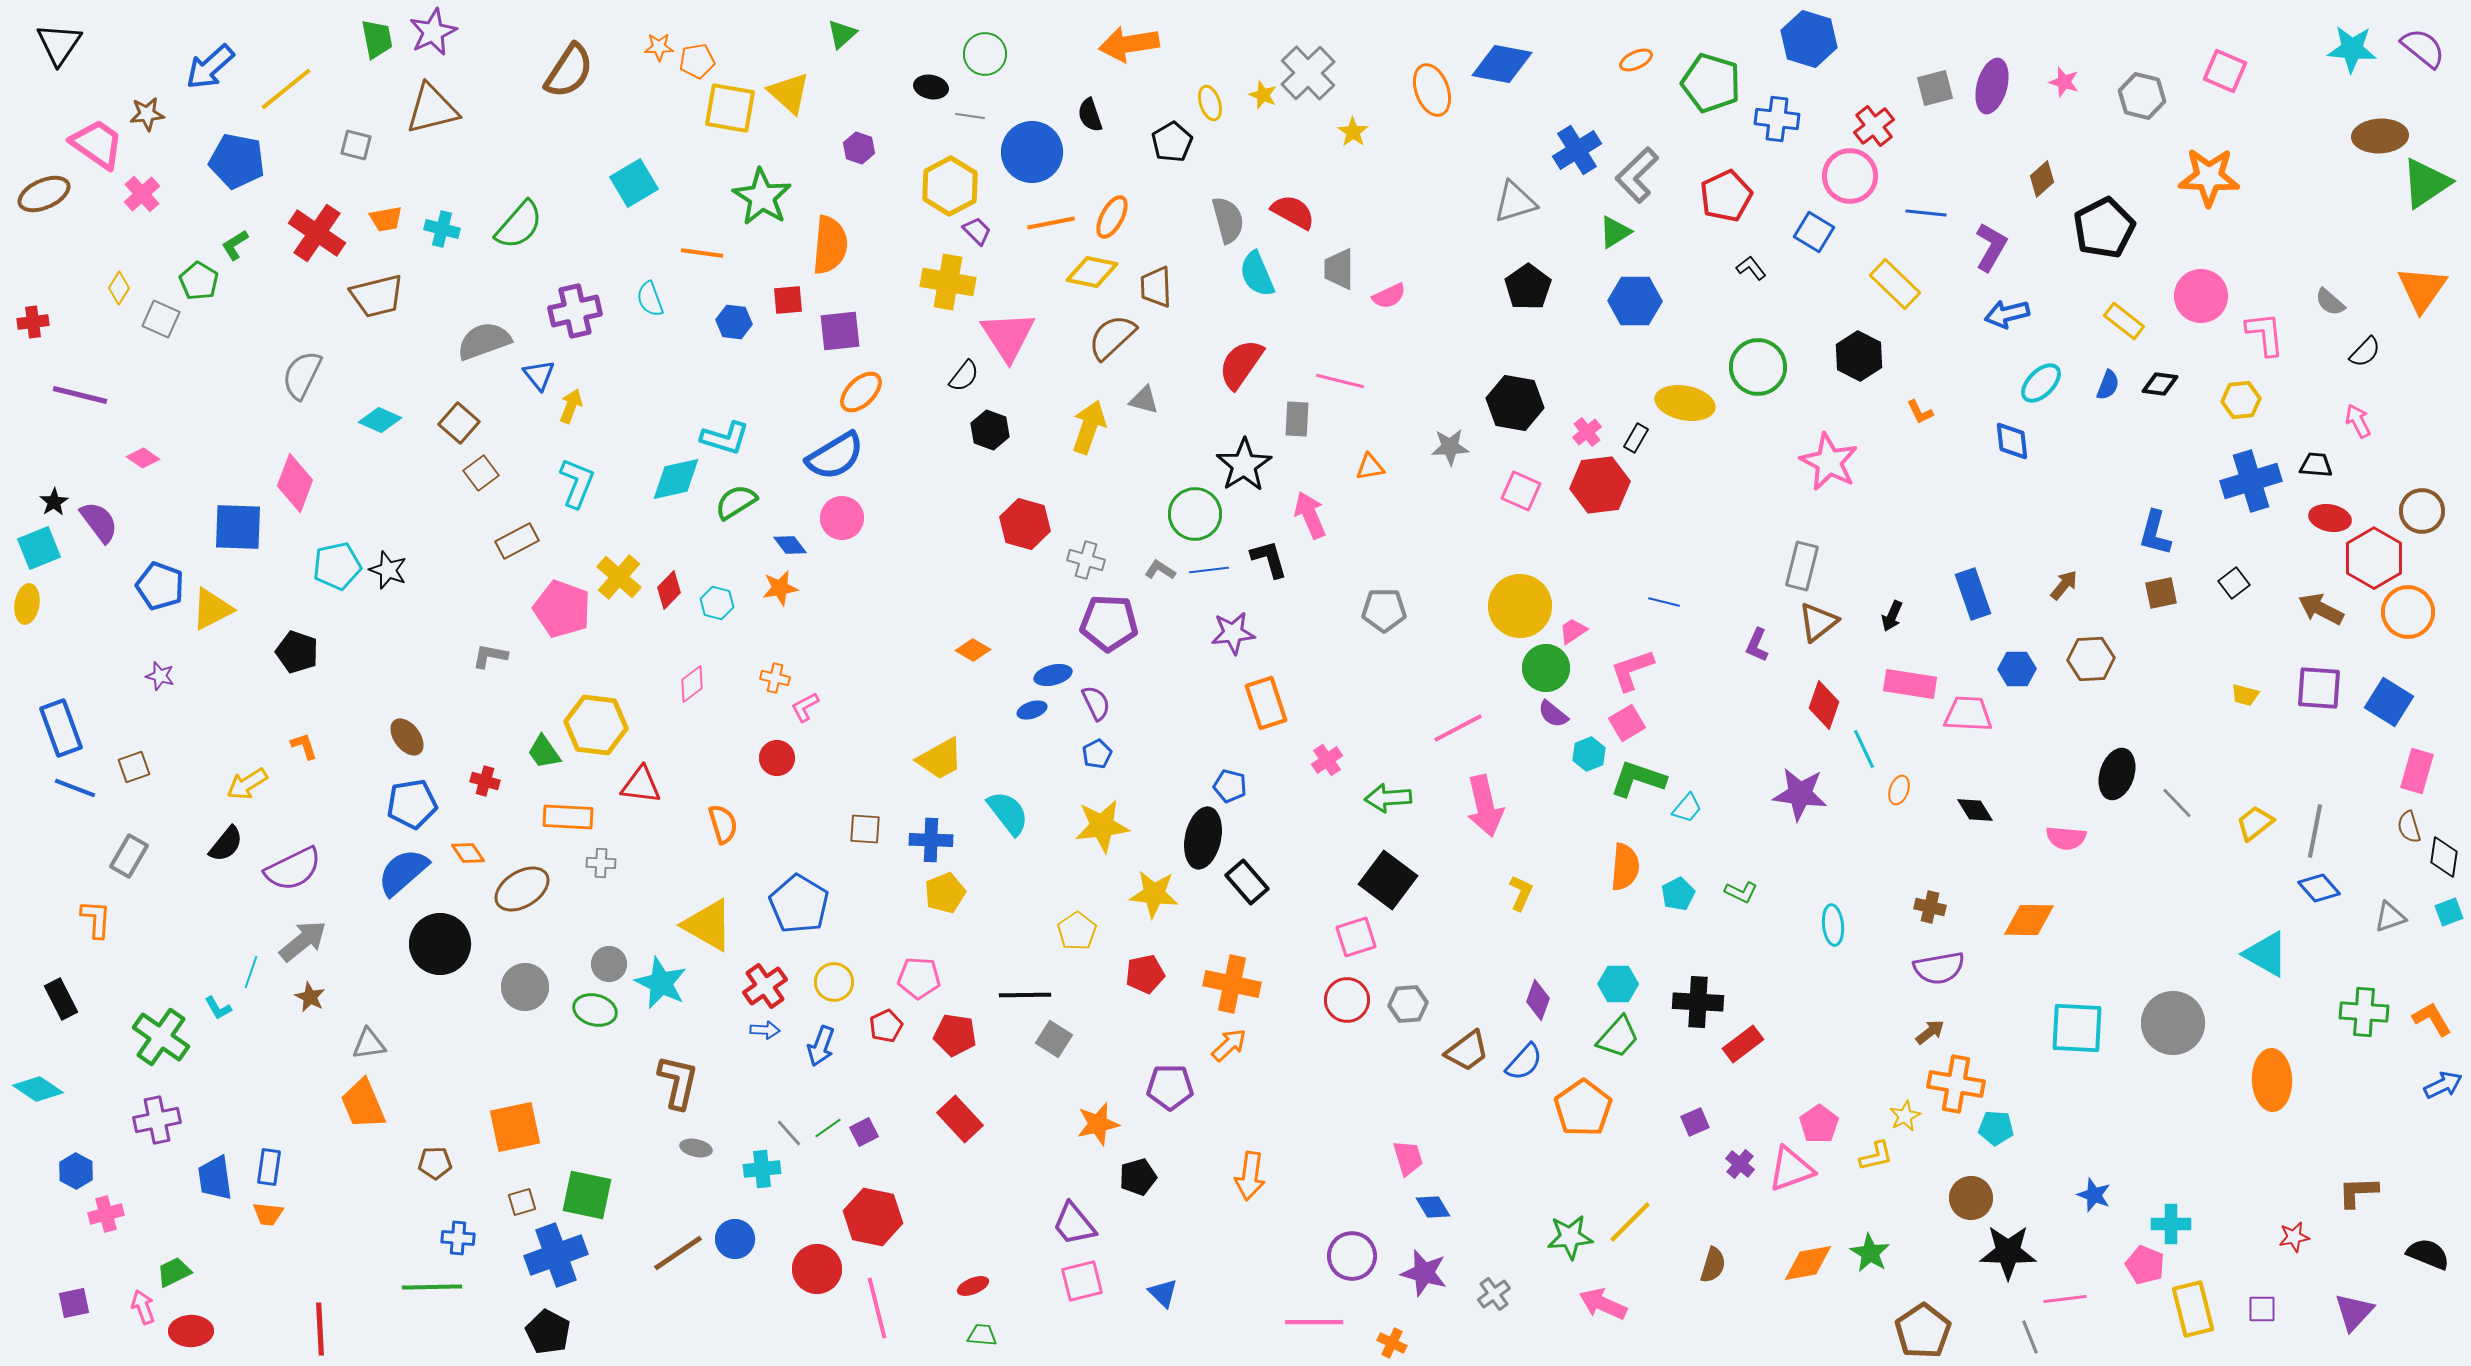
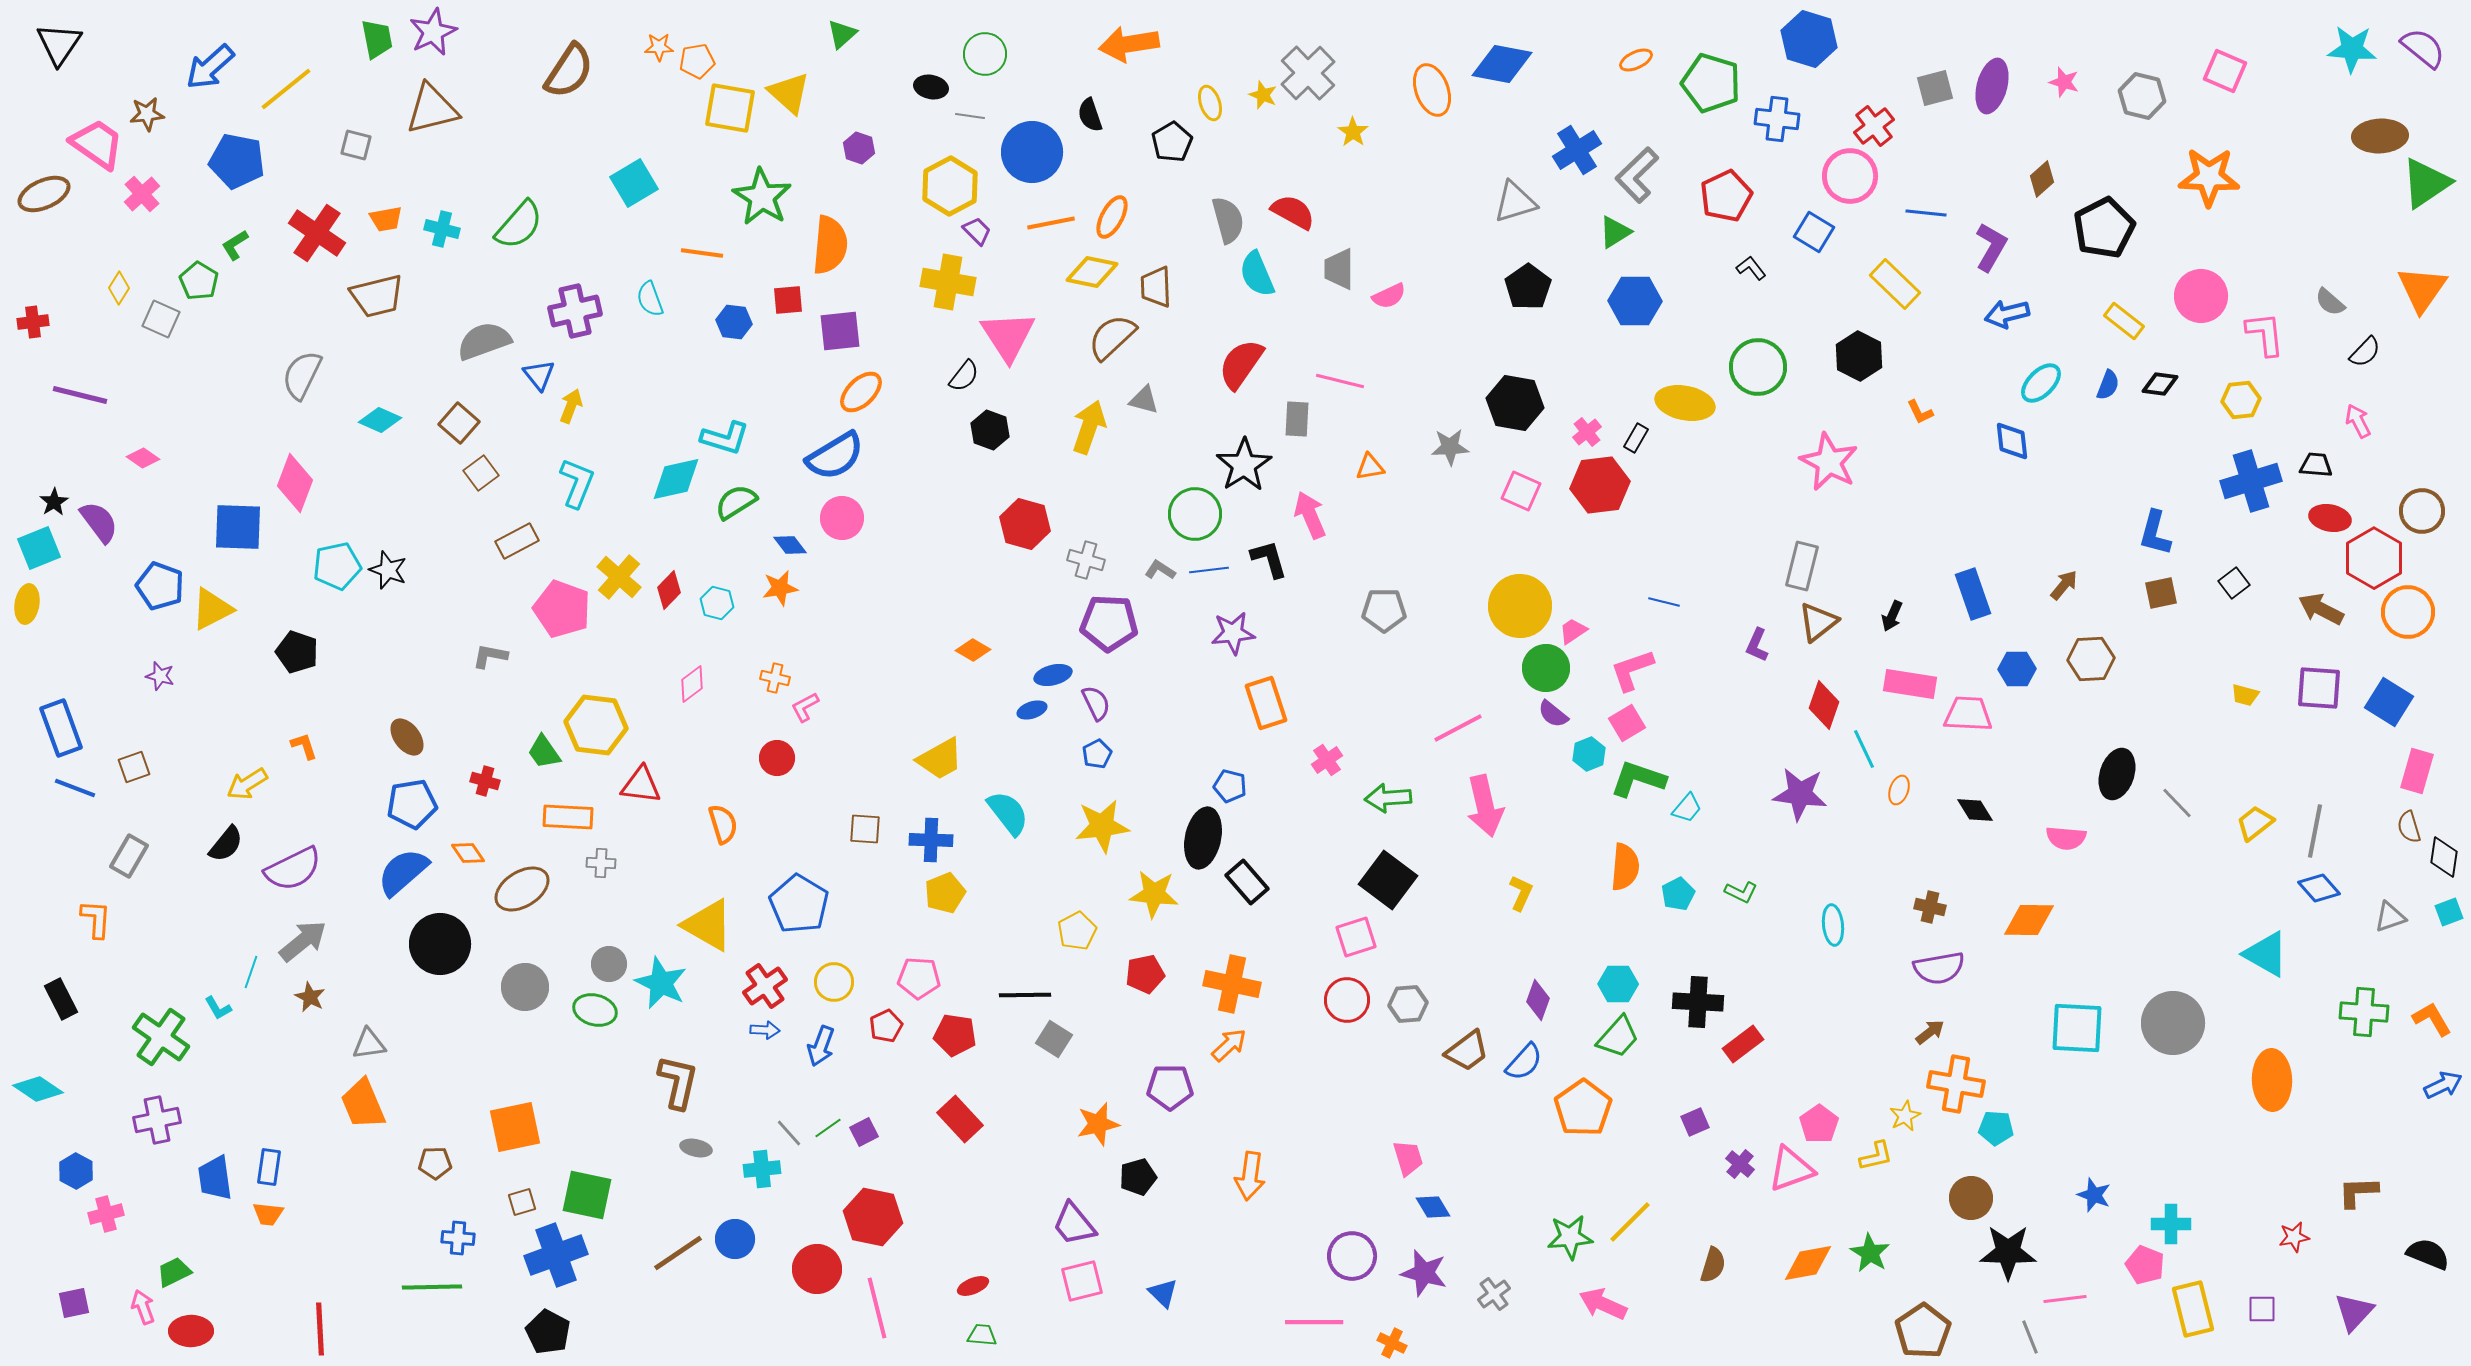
yellow pentagon at (1077, 931): rotated 6 degrees clockwise
